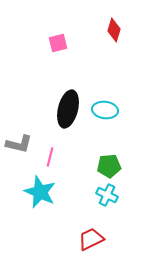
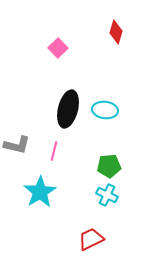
red diamond: moved 2 px right, 2 px down
pink square: moved 5 px down; rotated 30 degrees counterclockwise
gray L-shape: moved 2 px left, 1 px down
pink line: moved 4 px right, 6 px up
cyan star: rotated 16 degrees clockwise
